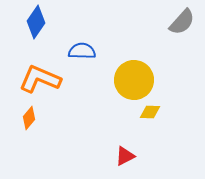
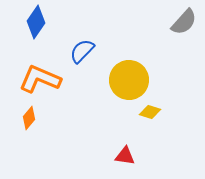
gray semicircle: moved 2 px right
blue semicircle: rotated 48 degrees counterclockwise
yellow circle: moved 5 px left
yellow diamond: rotated 15 degrees clockwise
red triangle: rotated 35 degrees clockwise
